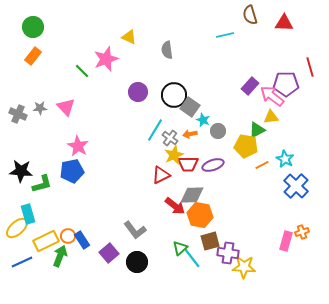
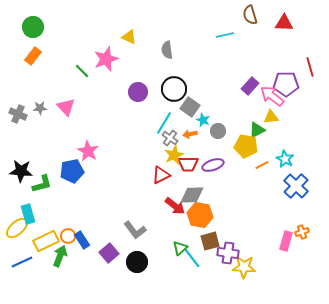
black circle at (174, 95): moved 6 px up
cyan line at (155, 130): moved 9 px right, 7 px up
pink star at (78, 146): moved 10 px right, 5 px down
